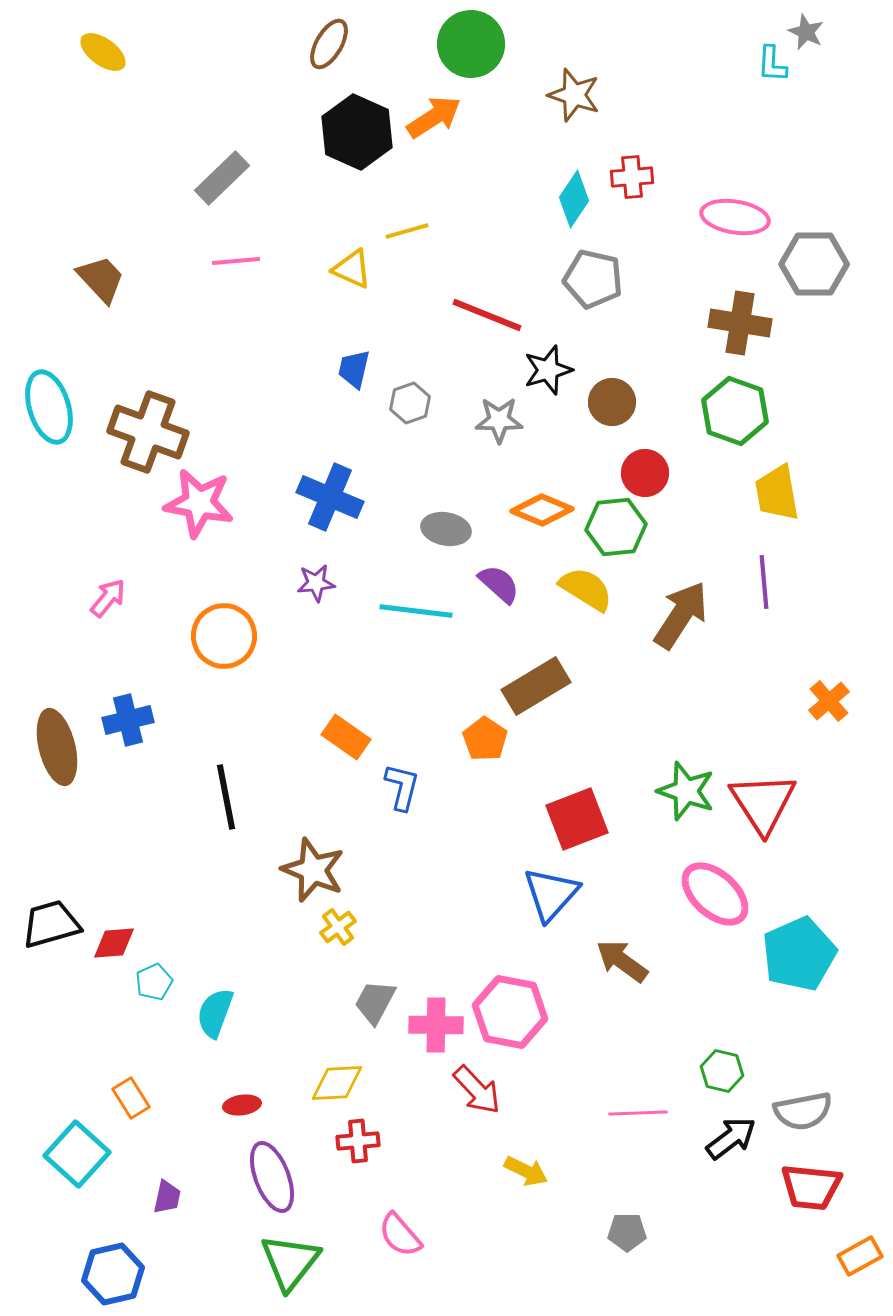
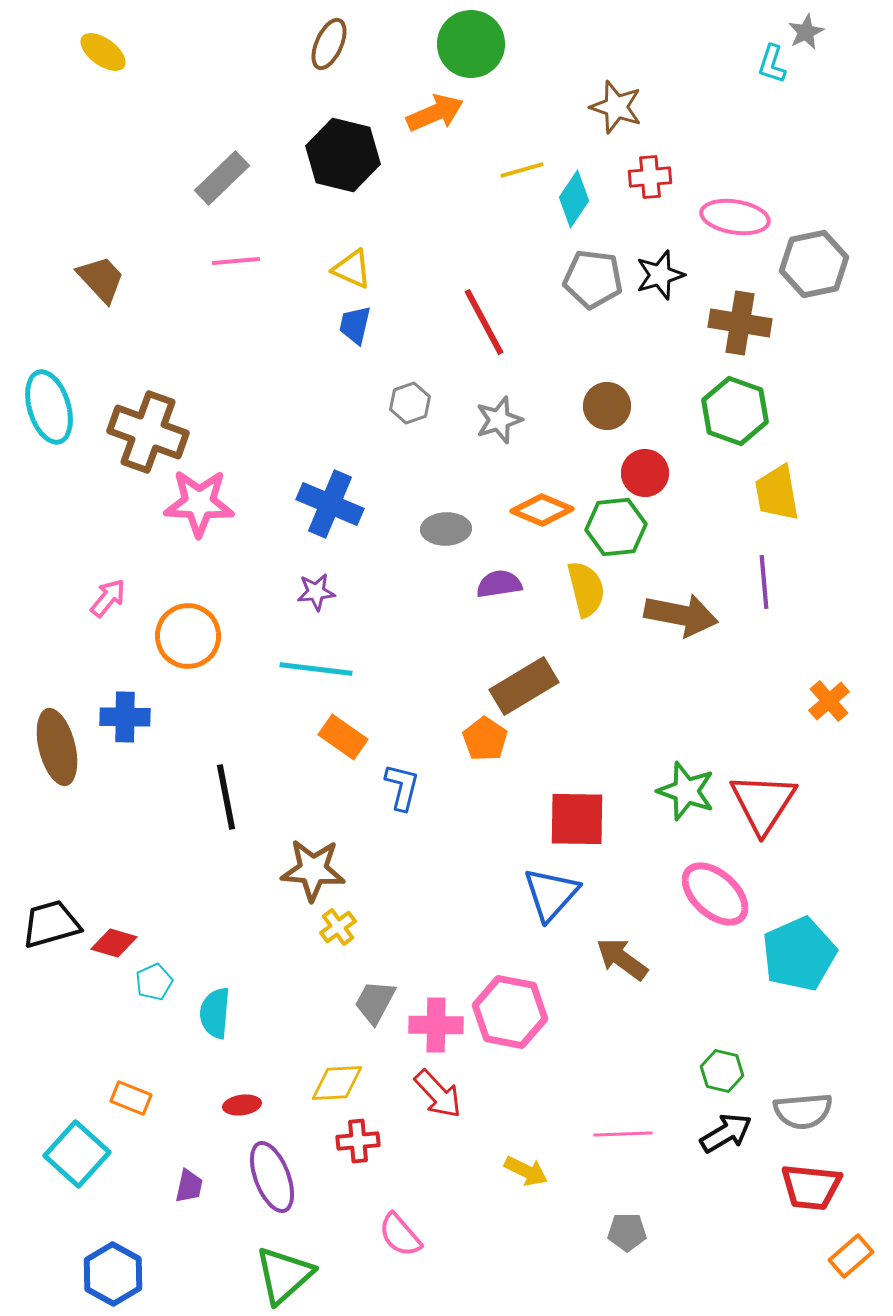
gray star at (806, 32): rotated 21 degrees clockwise
brown ellipse at (329, 44): rotated 6 degrees counterclockwise
cyan L-shape at (772, 64): rotated 15 degrees clockwise
brown star at (574, 95): moved 42 px right, 12 px down
orange arrow at (434, 117): moved 1 px right, 4 px up; rotated 10 degrees clockwise
black hexagon at (357, 132): moved 14 px left, 23 px down; rotated 10 degrees counterclockwise
red cross at (632, 177): moved 18 px right
yellow line at (407, 231): moved 115 px right, 61 px up
gray hexagon at (814, 264): rotated 12 degrees counterclockwise
gray pentagon at (593, 279): rotated 6 degrees counterclockwise
red line at (487, 315): moved 3 px left, 7 px down; rotated 40 degrees clockwise
blue trapezoid at (354, 369): moved 1 px right, 44 px up
black star at (548, 370): moved 112 px right, 95 px up
brown circle at (612, 402): moved 5 px left, 4 px down
gray star at (499, 420): rotated 18 degrees counterclockwise
blue cross at (330, 497): moved 7 px down
pink star at (199, 503): rotated 8 degrees counterclockwise
gray ellipse at (446, 529): rotated 12 degrees counterclockwise
purple star at (316, 583): moved 9 px down
purple semicircle at (499, 584): rotated 51 degrees counterclockwise
yellow semicircle at (586, 589): rotated 44 degrees clockwise
cyan line at (416, 611): moved 100 px left, 58 px down
brown arrow at (681, 615): rotated 68 degrees clockwise
orange circle at (224, 636): moved 36 px left
brown rectangle at (536, 686): moved 12 px left
blue cross at (128, 720): moved 3 px left, 3 px up; rotated 15 degrees clockwise
orange rectangle at (346, 737): moved 3 px left
red triangle at (763, 803): rotated 6 degrees clockwise
red square at (577, 819): rotated 22 degrees clockwise
brown star at (313, 870): rotated 18 degrees counterclockwise
red diamond at (114, 943): rotated 21 degrees clockwise
brown arrow at (622, 961): moved 2 px up
cyan semicircle at (215, 1013): rotated 15 degrees counterclockwise
red arrow at (477, 1090): moved 39 px left, 4 px down
orange rectangle at (131, 1098): rotated 36 degrees counterclockwise
gray semicircle at (803, 1111): rotated 6 degrees clockwise
pink line at (638, 1113): moved 15 px left, 21 px down
black arrow at (731, 1138): moved 5 px left, 5 px up; rotated 6 degrees clockwise
purple trapezoid at (167, 1197): moved 22 px right, 11 px up
orange rectangle at (860, 1256): moved 9 px left; rotated 12 degrees counterclockwise
green triangle at (290, 1262): moved 6 px left, 13 px down; rotated 10 degrees clockwise
blue hexagon at (113, 1274): rotated 18 degrees counterclockwise
